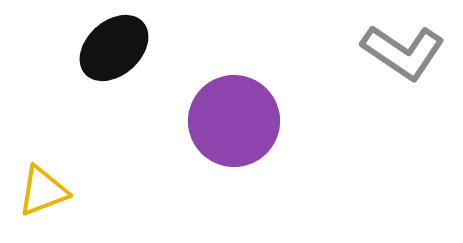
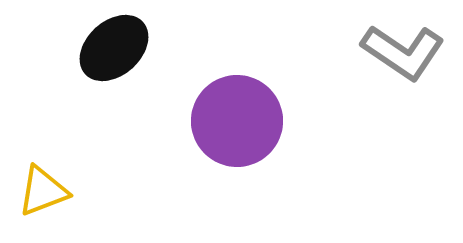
purple circle: moved 3 px right
